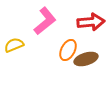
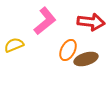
red arrow: rotated 12 degrees clockwise
